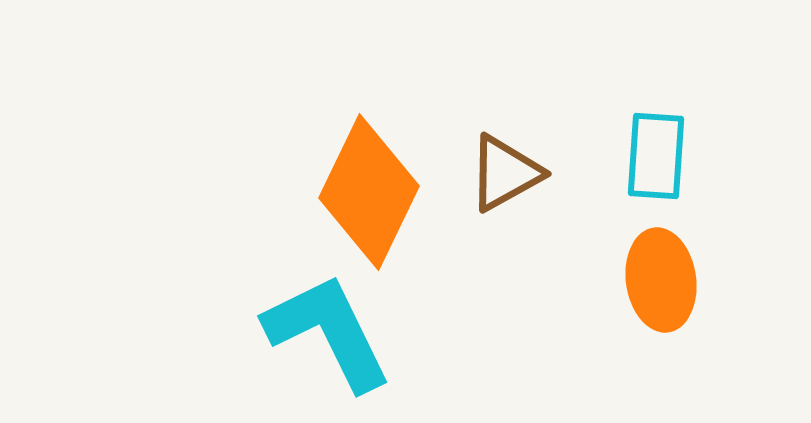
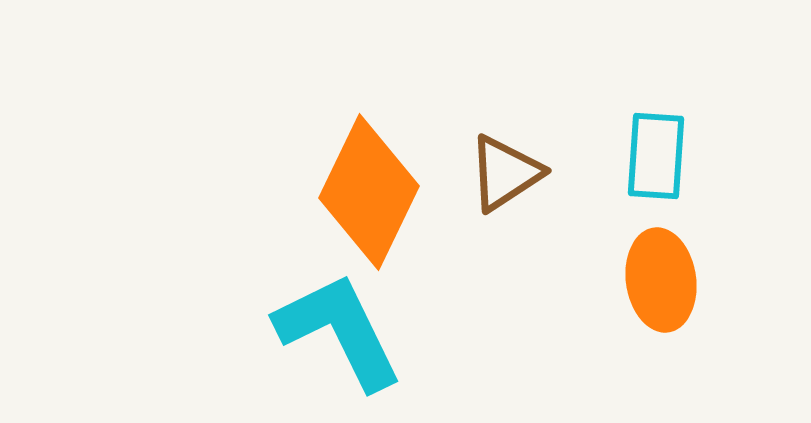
brown triangle: rotated 4 degrees counterclockwise
cyan L-shape: moved 11 px right, 1 px up
